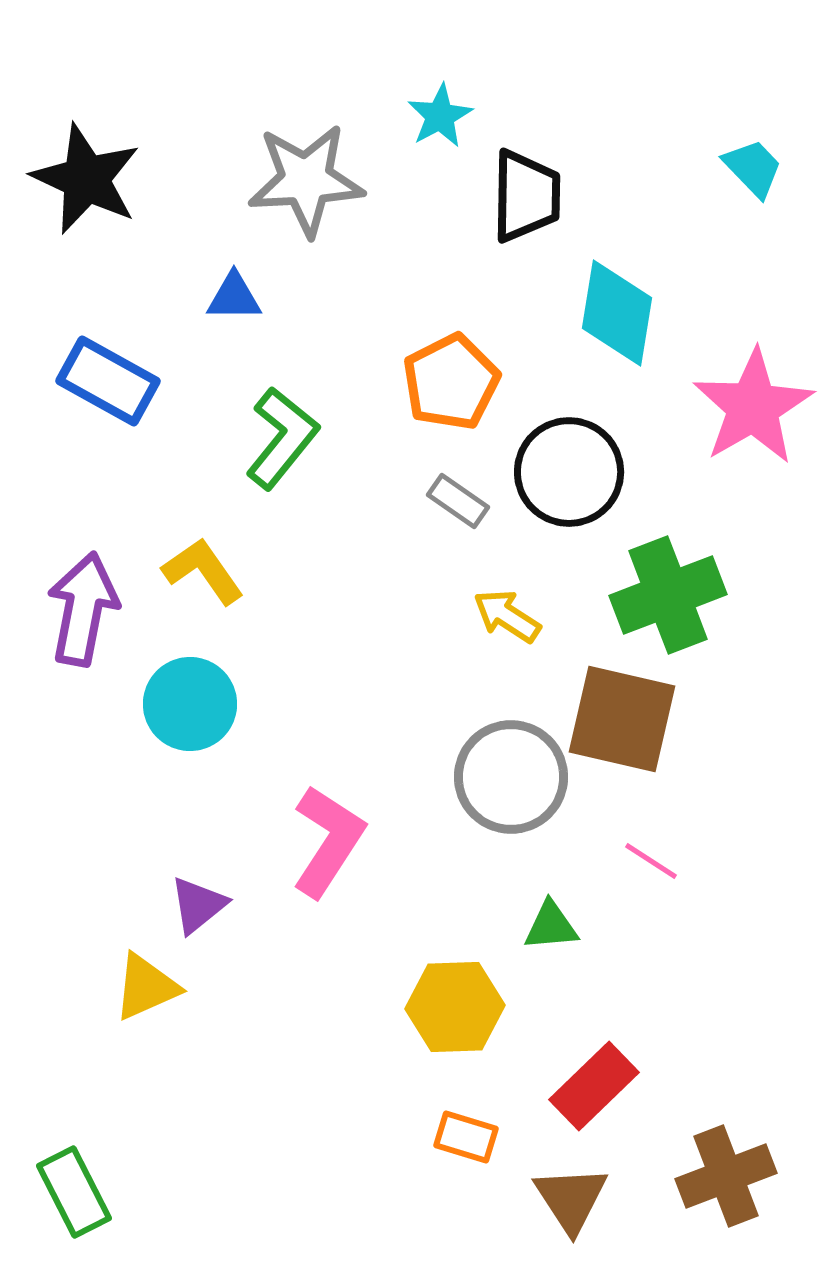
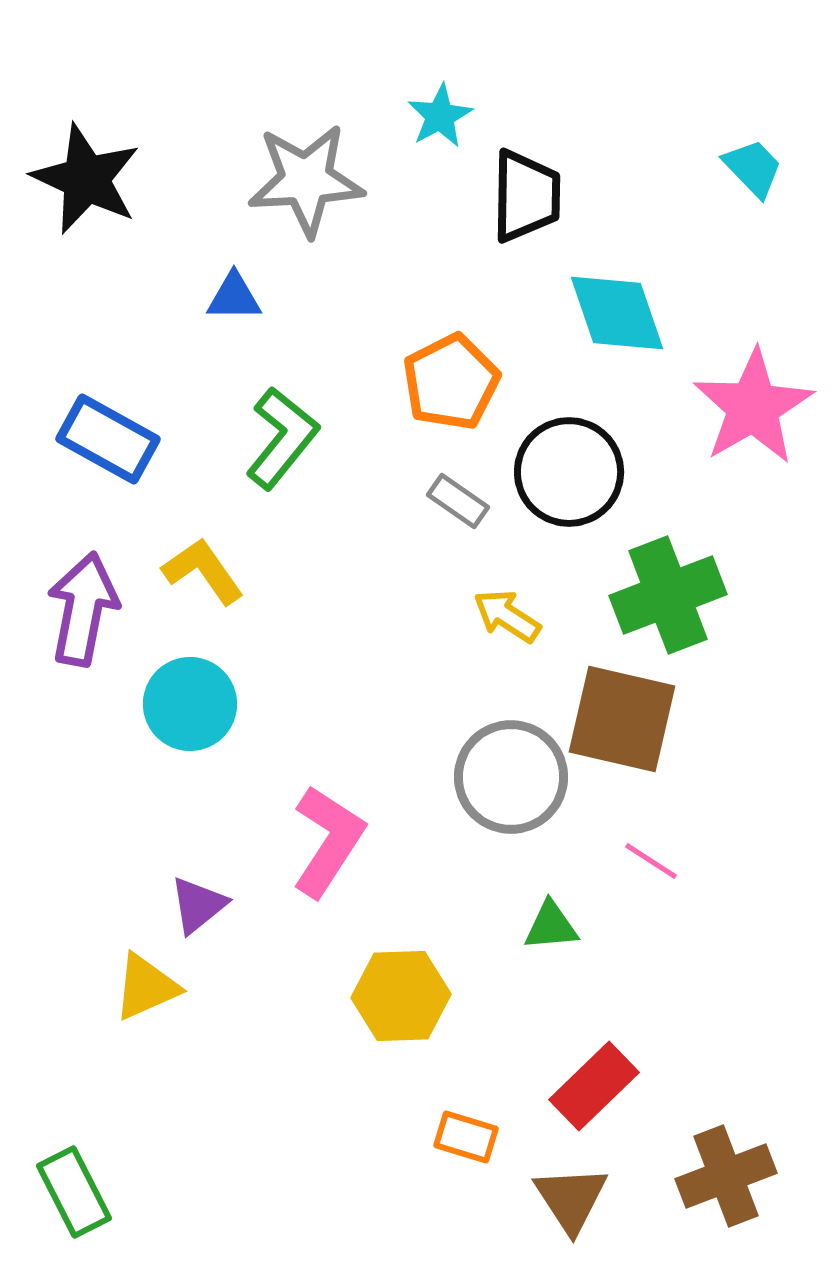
cyan diamond: rotated 28 degrees counterclockwise
blue rectangle: moved 58 px down
yellow hexagon: moved 54 px left, 11 px up
